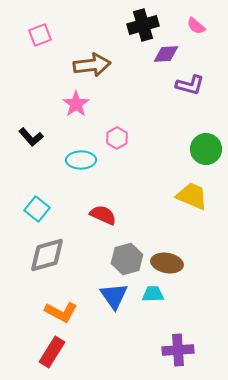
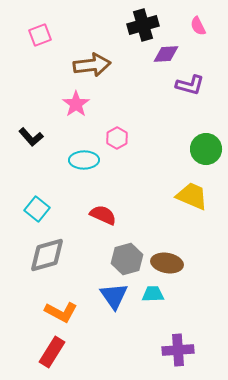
pink semicircle: moved 2 px right; rotated 24 degrees clockwise
cyan ellipse: moved 3 px right
